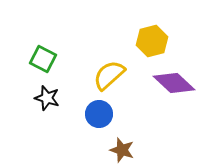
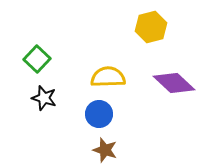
yellow hexagon: moved 1 px left, 14 px up
green square: moved 6 px left; rotated 16 degrees clockwise
yellow semicircle: moved 1 px left, 2 px down; rotated 40 degrees clockwise
black star: moved 3 px left
brown star: moved 17 px left
